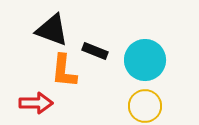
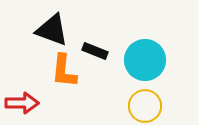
red arrow: moved 14 px left
